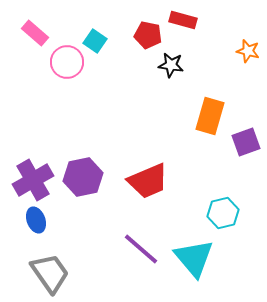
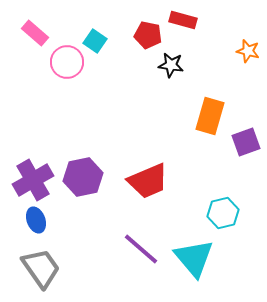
gray trapezoid: moved 9 px left, 5 px up
